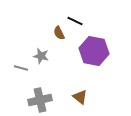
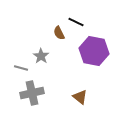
black line: moved 1 px right, 1 px down
gray star: rotated 21 degrees clockwise
gray cross: moved 8 px left, 7 px up
